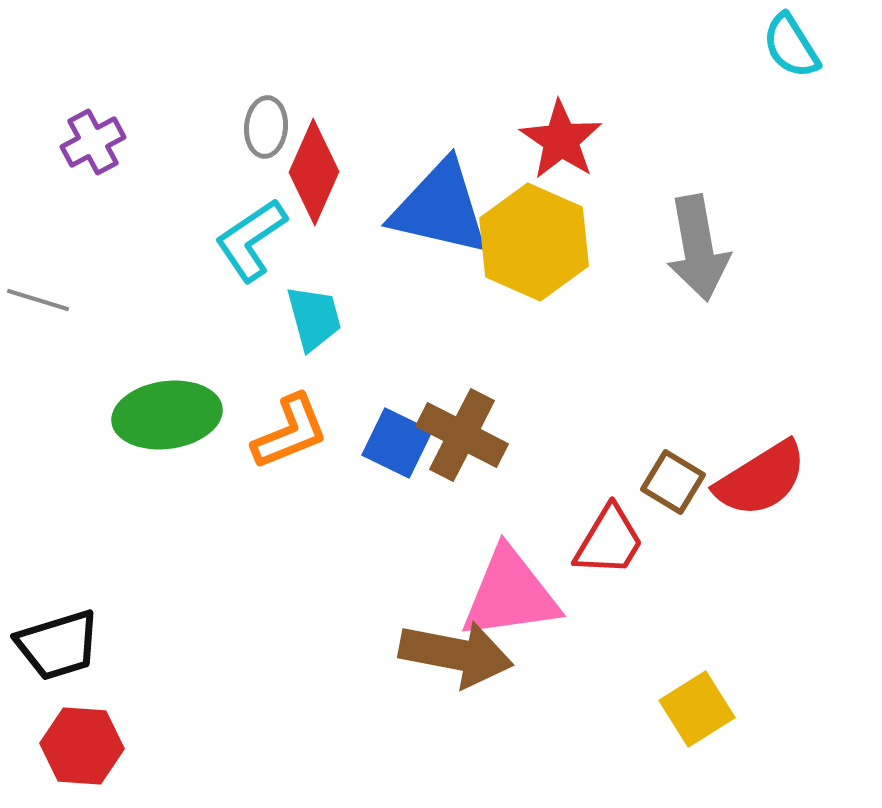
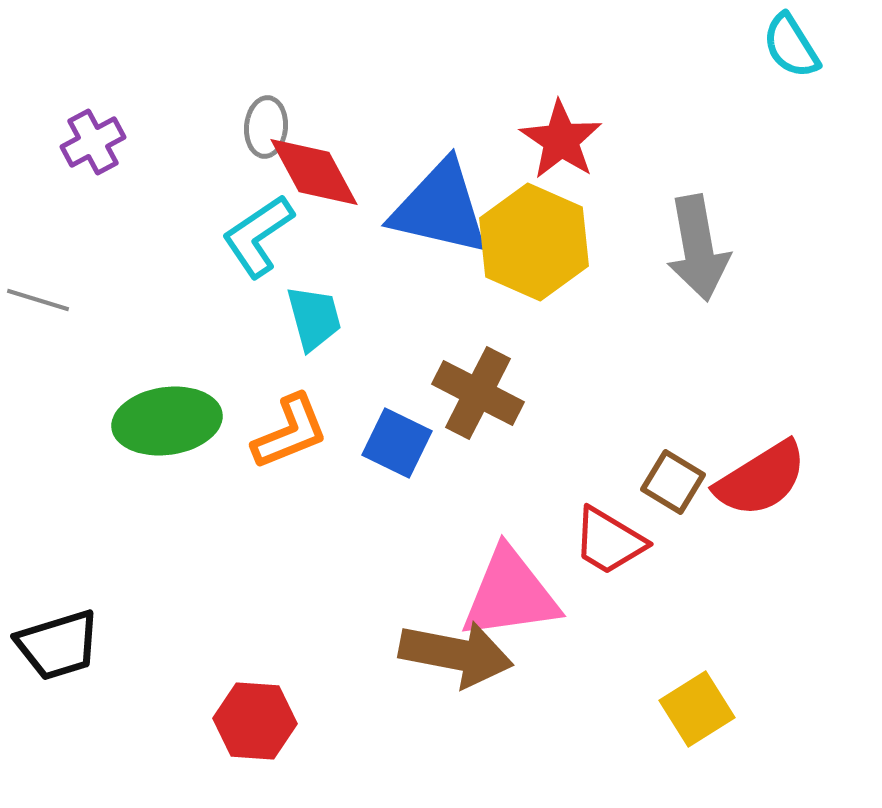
red diamond: rotated 52 degrees counterclockwise
cyan L-shape: moved 7 px right, 4 px up
green ellipse: moved 6 px down
brown cross: moved 16 px right, 42 px up
red trapezoid: rotated 90 degrees clockwise
red hexagon: moved 173 px right, 25 px up
